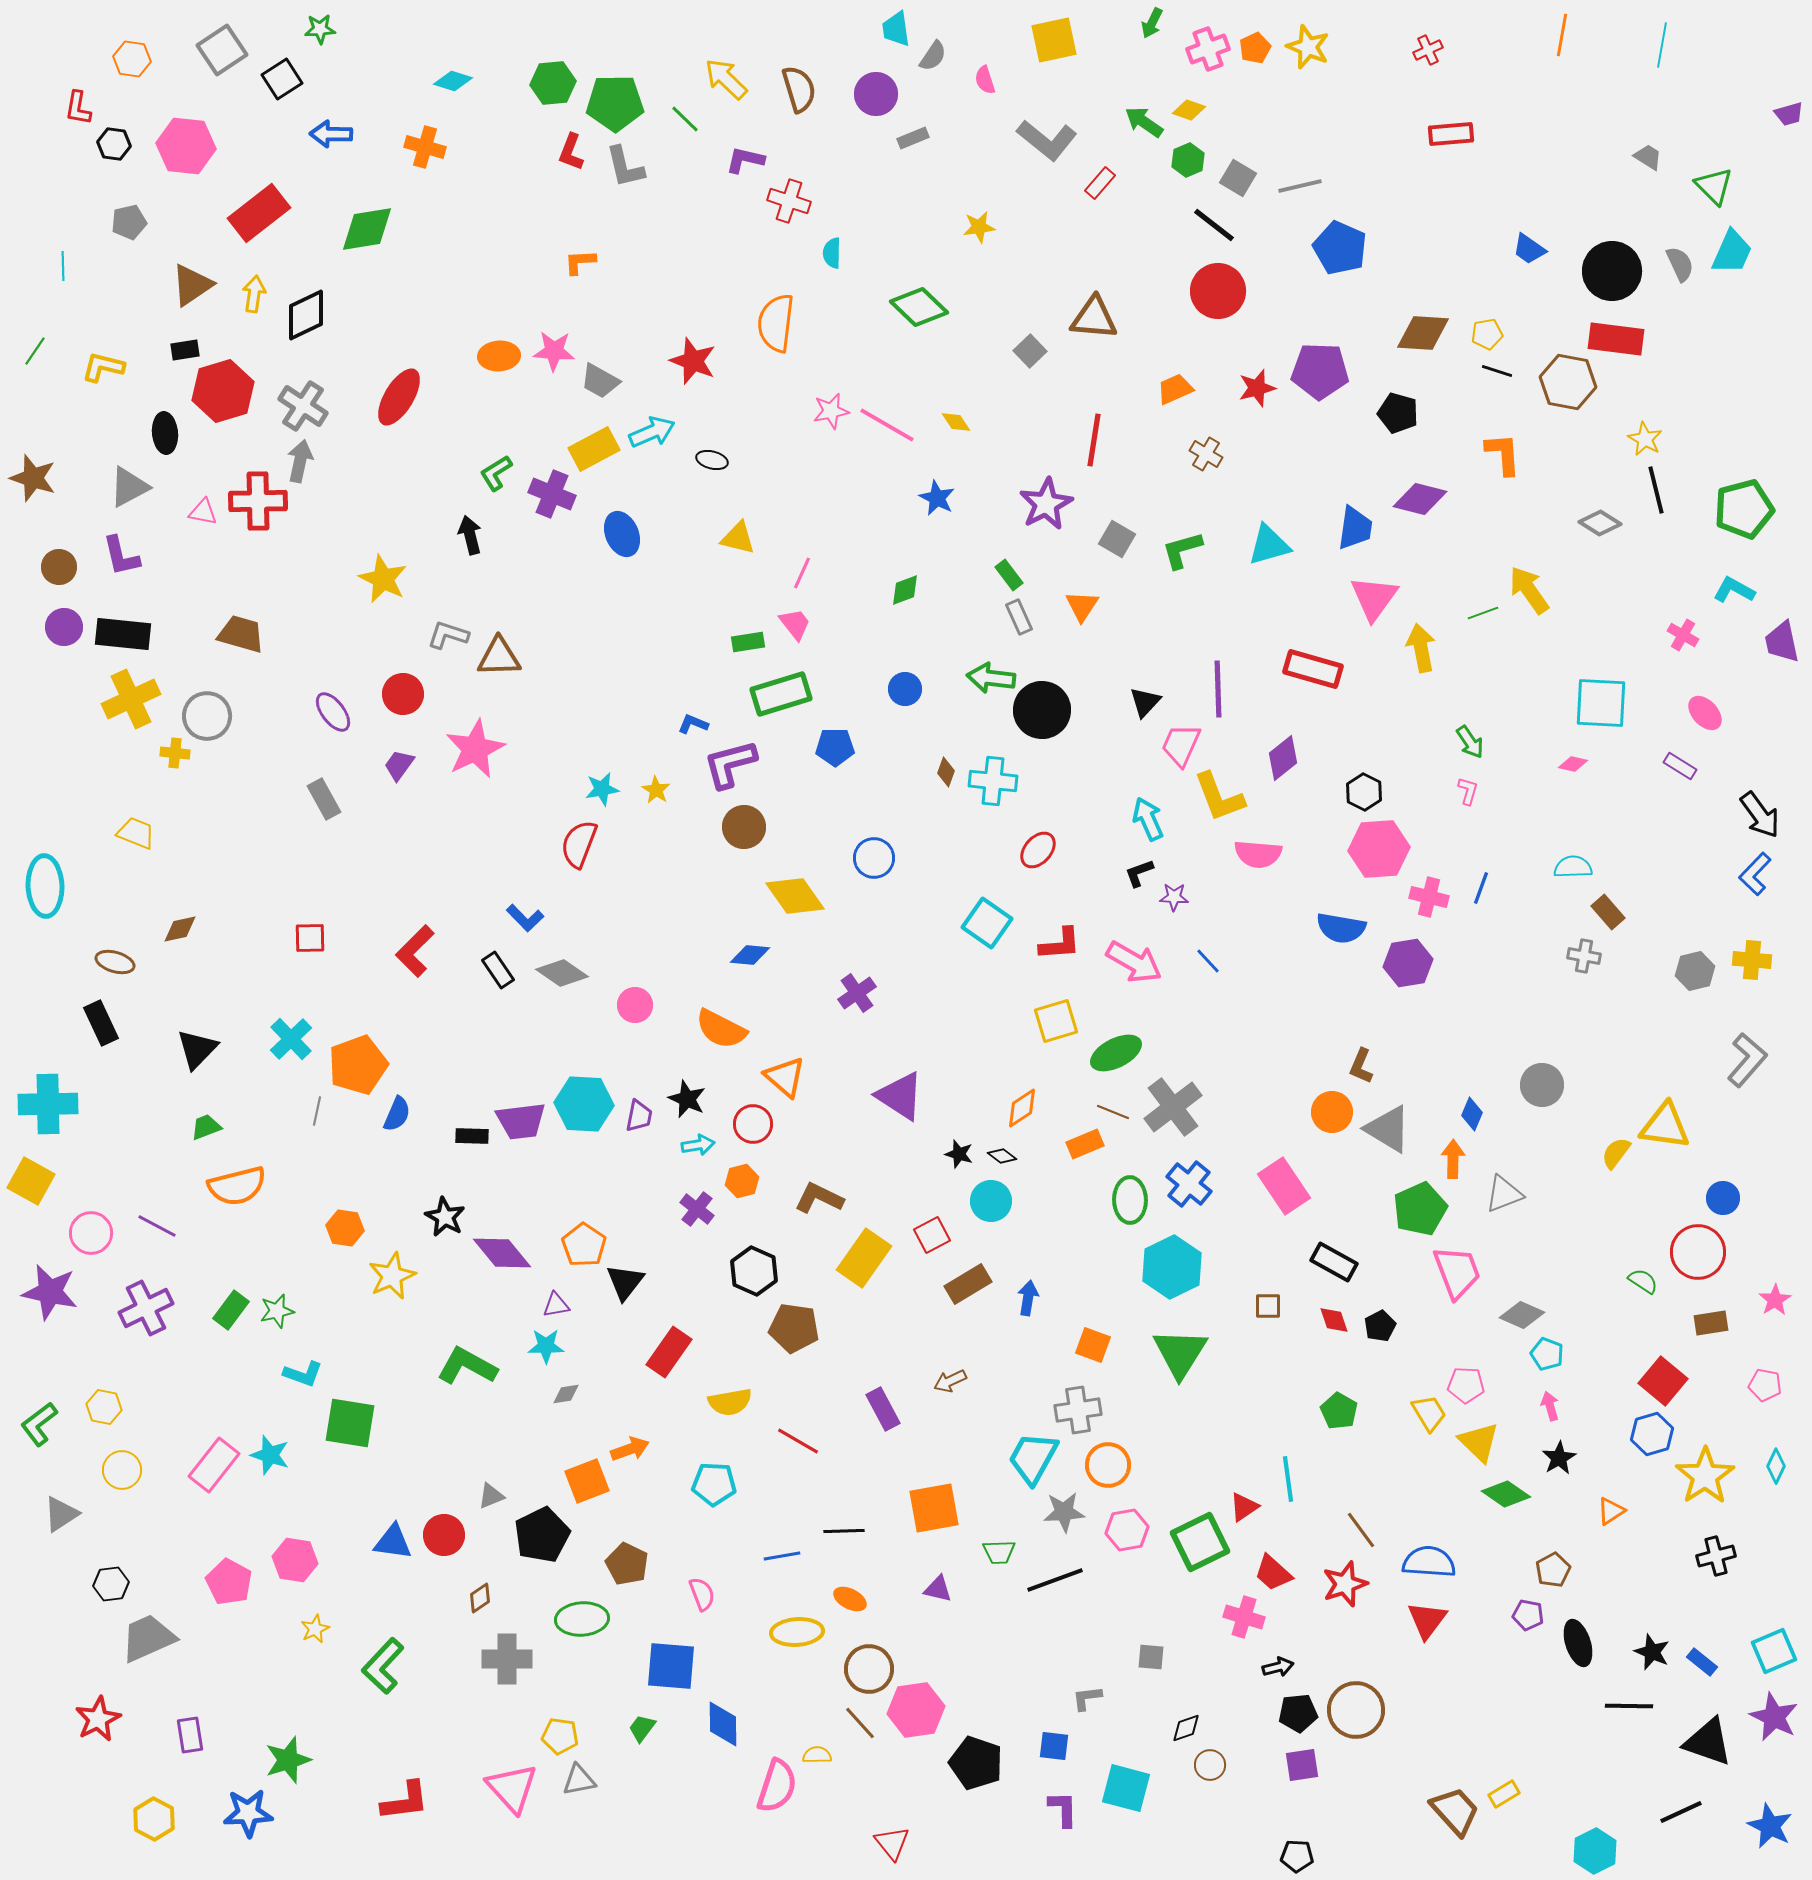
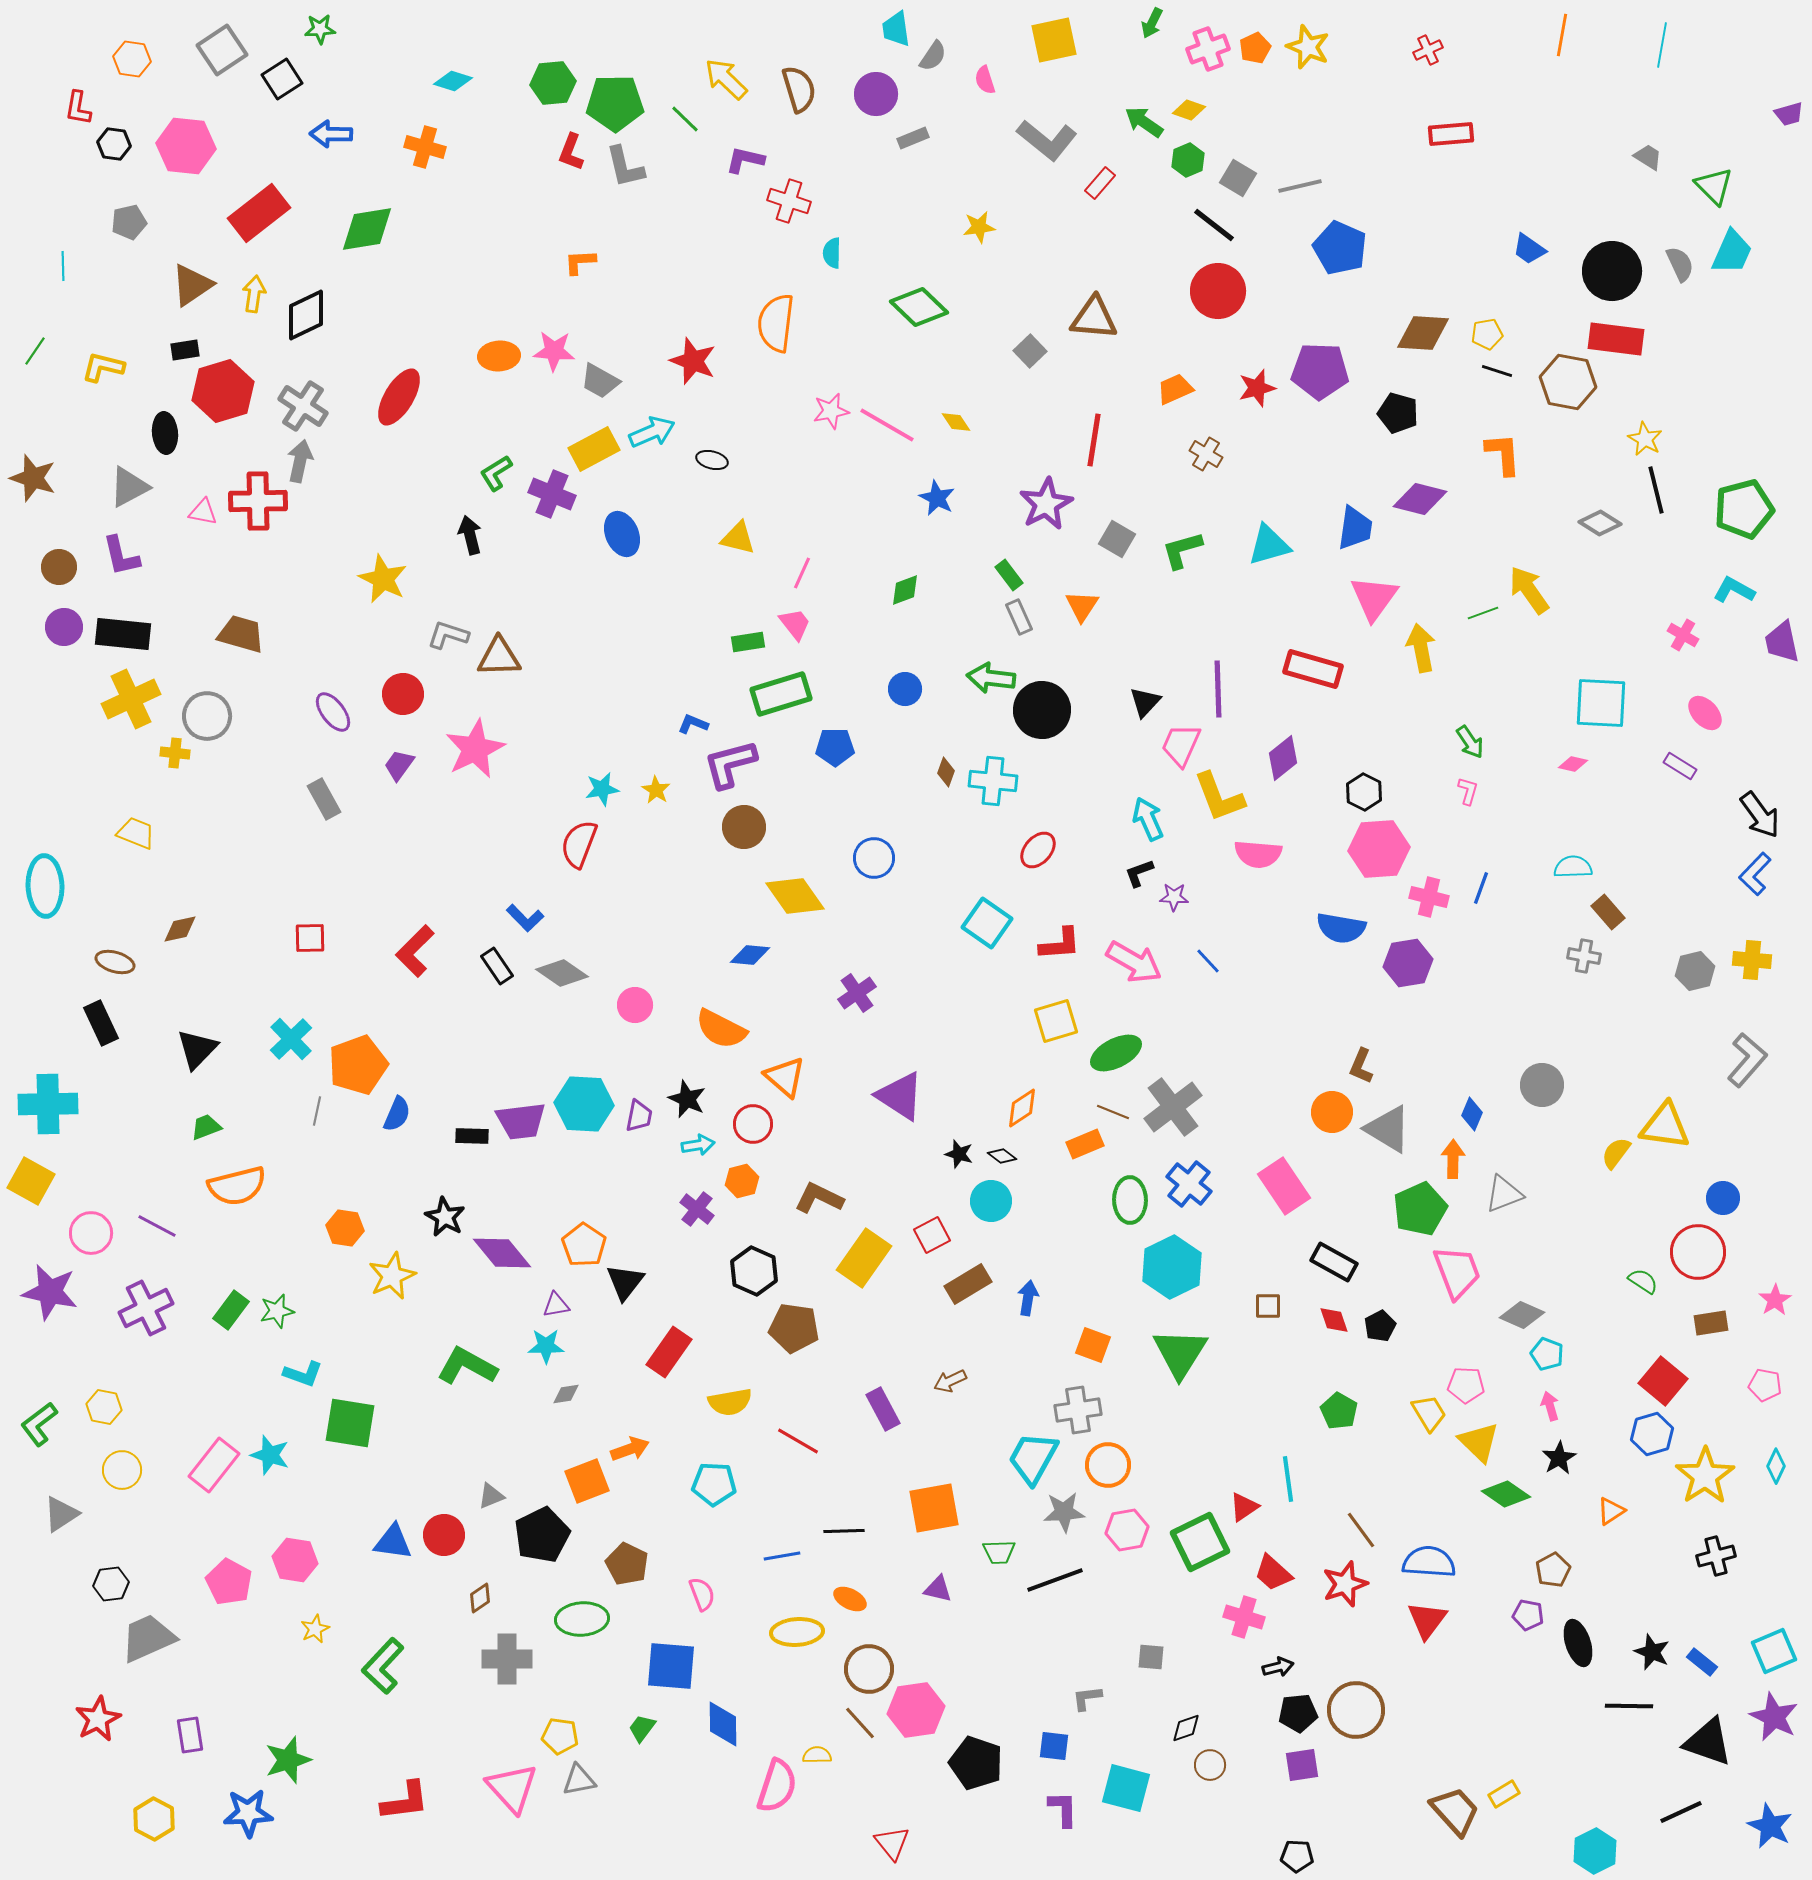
black rectangle at (498, 970): moved 1 px left, 4 px up
